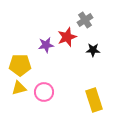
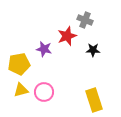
gray cross: rotated 35 degrees counterclockwise
red star: moved 1 px up
purple star: moved 2 px left, 4 px down; rotated 21 degrees clockwise
yellow pentagon: moved 1 px left, 1 px up; rotated 10 degrees counterclockwise
yellow triangle: moved 2 px right, 2 px down
